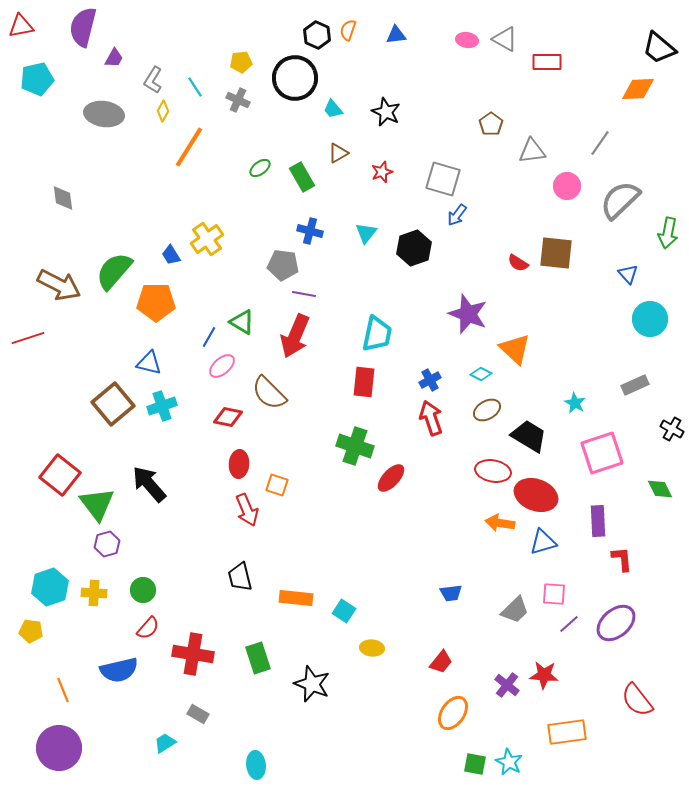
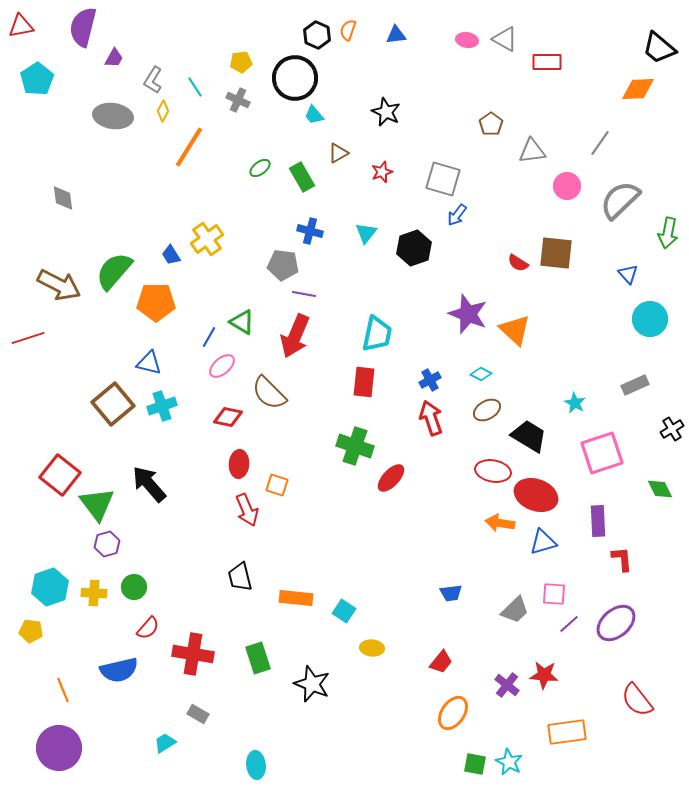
cyan pentagon at (37, 79): rotated 20 degrees counterclockwise
cyan trapezoid at (333, 109): moved 19 px left, 6 px down
gray ellipse at (104, 114): moved 9 px right, 2 px down
orange triangle at (515, 349): moved 19 px up
black cross at (672, 429): rotated 30 degrees clockwise
green circle at (143, 590): moved 9 px left, 3 px up
